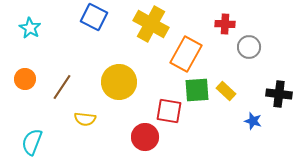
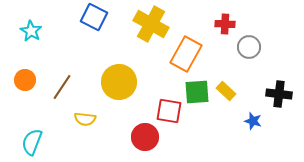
cyan star: moved 1 px right, 3 px down
orange circle: moved 1 px down
green square: moved 2 px down
